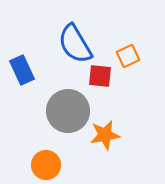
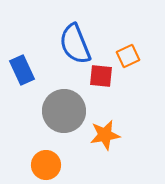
blue semicircle: rotated 9 degrees clockwise
red square: moved 1 px right
gray circle: moved 4 px left
